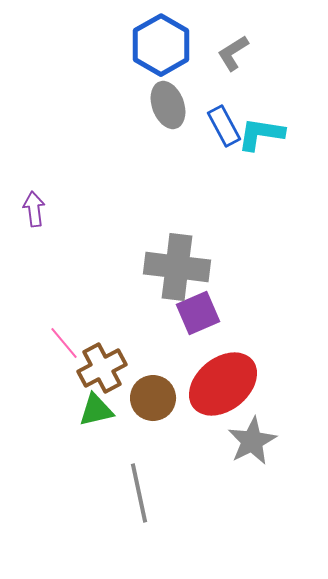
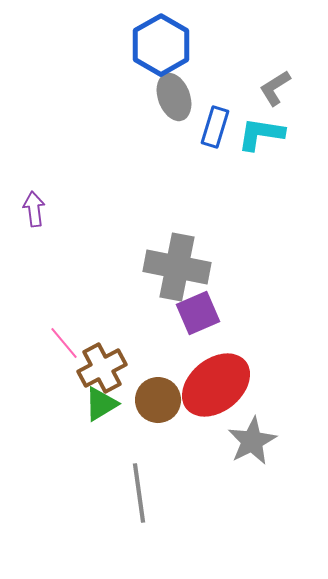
gray L-shape: moved 42 px right, 35 px down
gray ellipse: moved 6 px right, 8 px up
blue rectangle: moved 9 px left, 1 px down; rotated 45 degrees clockwise
gray cross: rotated 4 degrees clockwise
red ellipse: moved 7 px left, 1 px down
brown circle: moved 5 px right, 2 px down
green triangle: moved 5 px right, 6 px up; rotated 18 degrees counterclockwise
gray line: rotated 4 degrees clockwise
